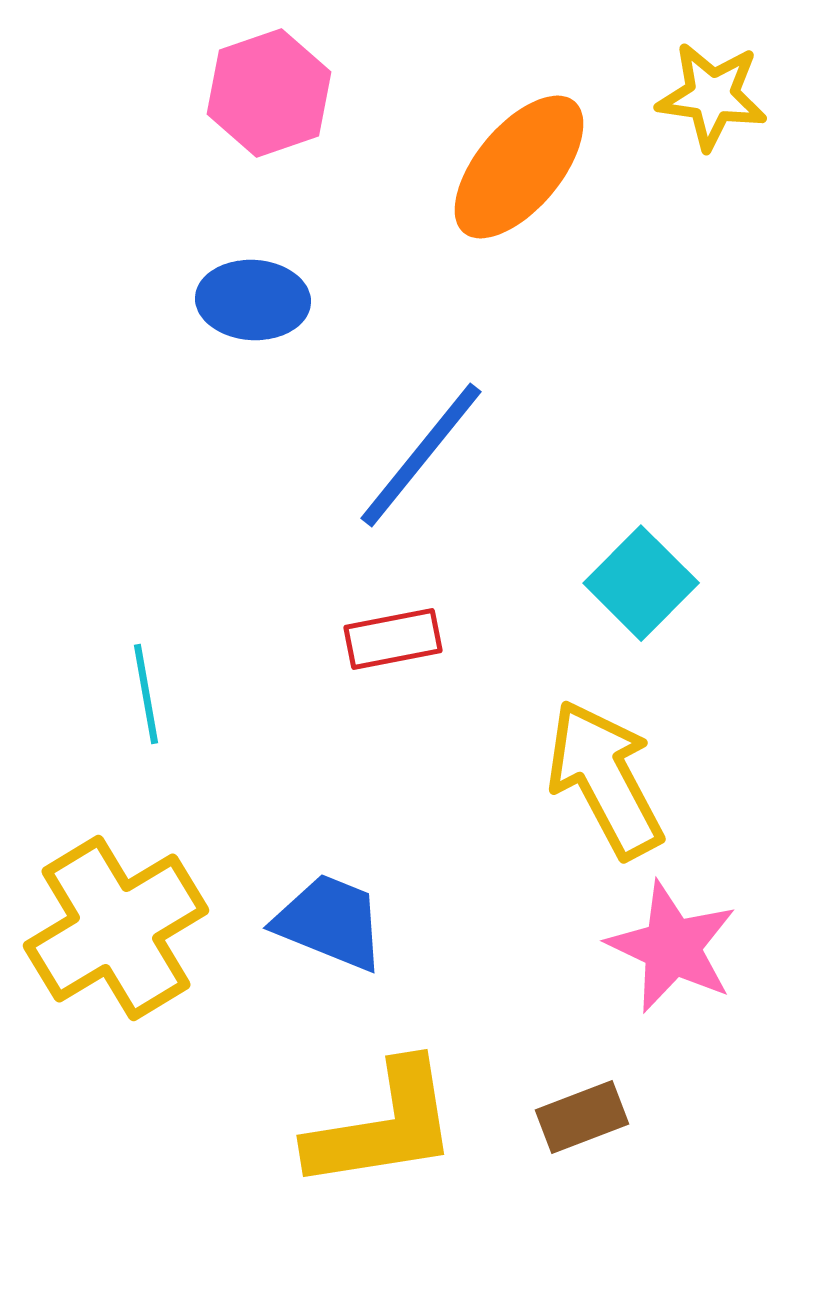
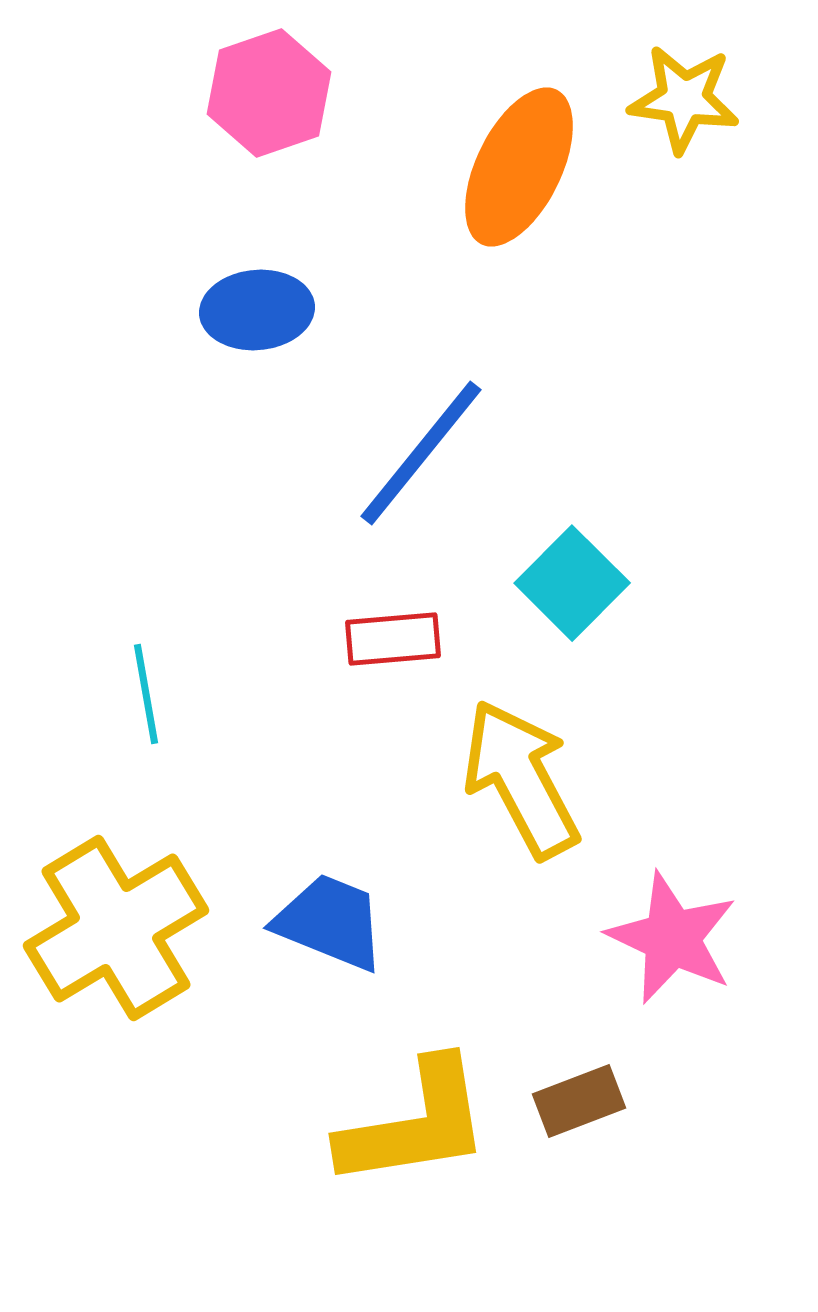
yellow star: moved 28 px left, 3 px down
orange ellipse: rotated 14 degrees counterclockwise
blue ellipse: moved 4 px right, 10 px down; rotated 8 degrees counterclockwise
blue line: moved 2 px up
cyan square: moved 69 px left
red rectangle: rotated 6 degrees clockwise
yellow arrow: moved 84 px left
pink star: moved 9 px up
brown rectangle: moved 3 px left, 16 px up
yellow L-shape: moved 32 px right, 2 px up
